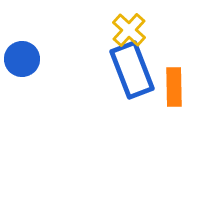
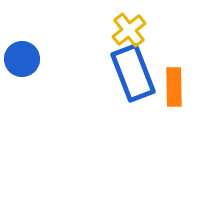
yellow cross: rotated 8 degrees clockwise
blue rectangle: moved 1 px right, 3 px down
